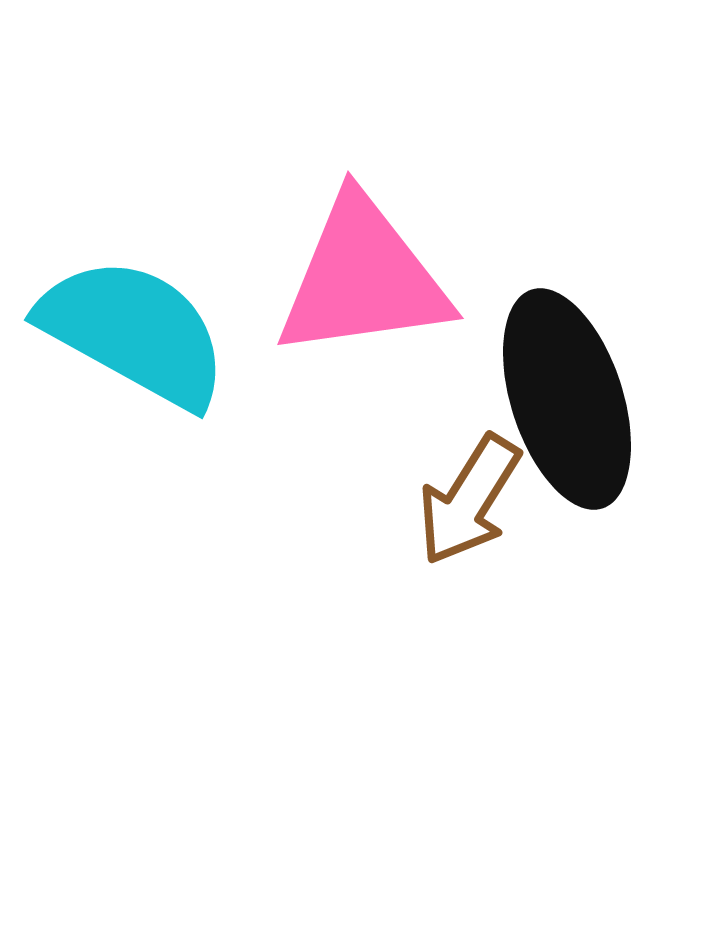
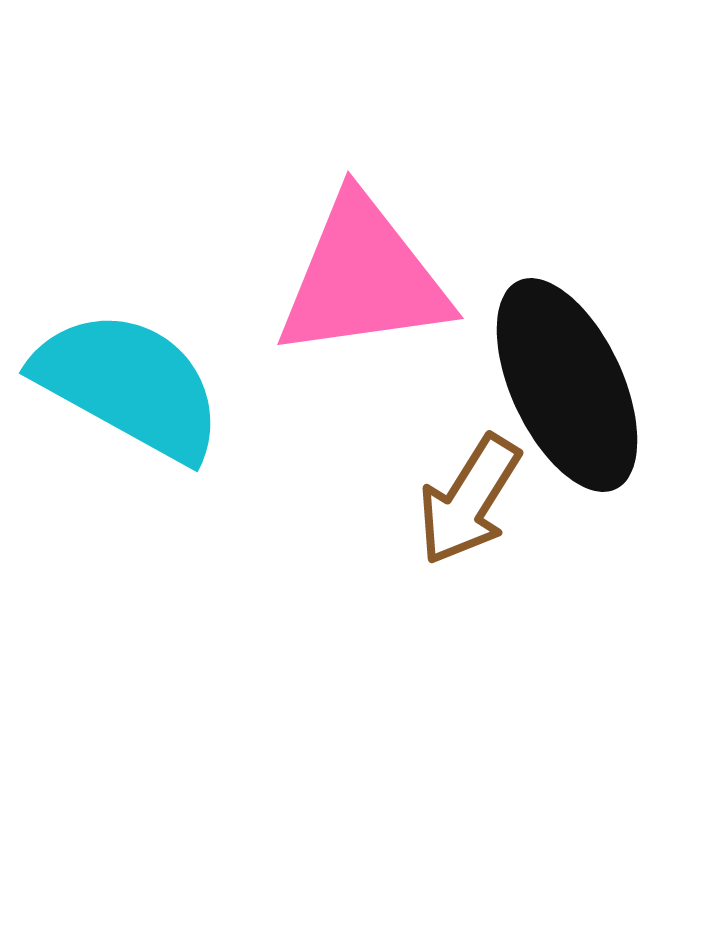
cyan semicircle: moved 5 px left, 53 px down
black ellipse: moved 14 px up; rotated 7 degrees counterclockwise
